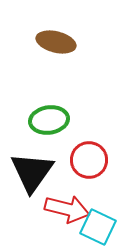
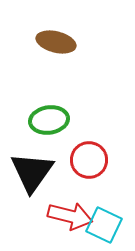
red arrow: moved 3 px right, 7 px down
cyan square: moved 6 px right, 2 px up
